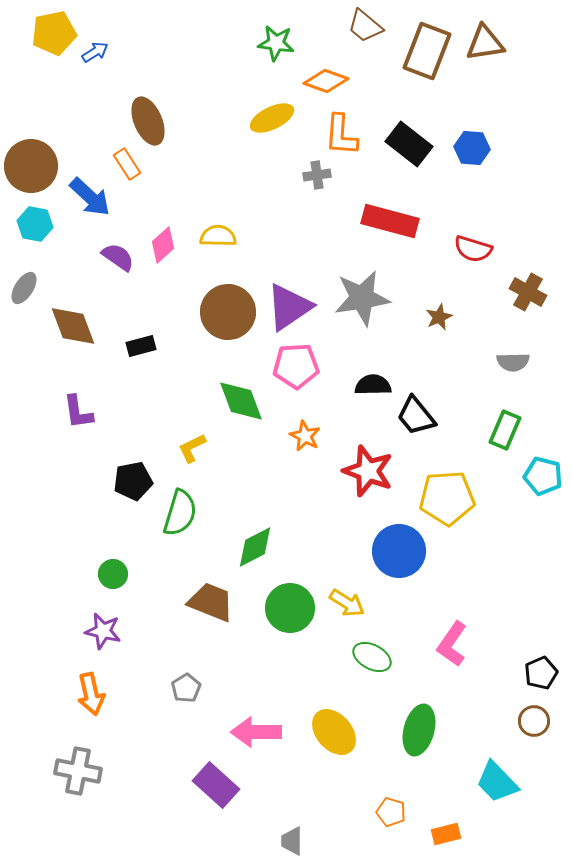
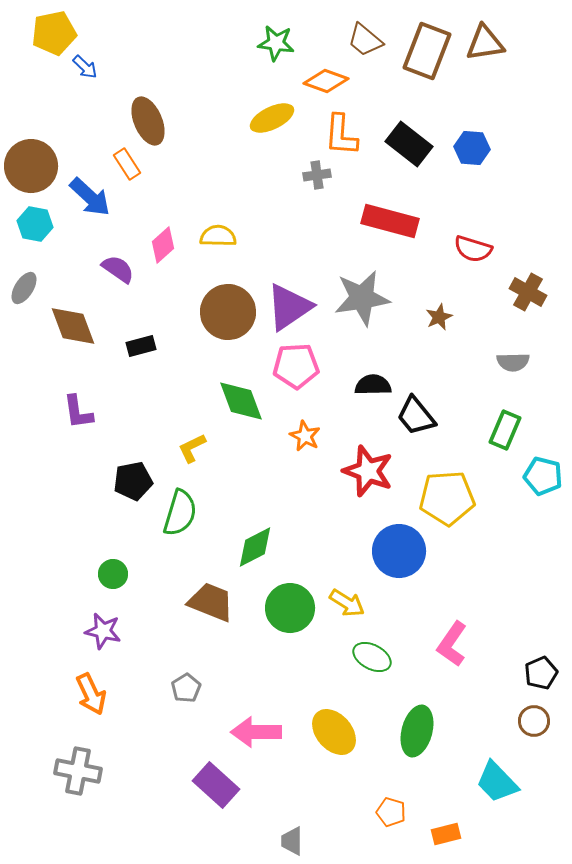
brown trapezoid at (365, 26): moved 14 px down
blue arrow at (95, 52): moved 10 px left, 15 px down; rotated 76 degrees clockwise
purple semicircle at (118, 257): moved 12 px down
orange arrow at (91, 694): rotated 12 degrees counterclockwise
green ellipse at (419, 730): moved 2 px left, 1 px down
